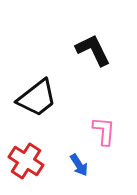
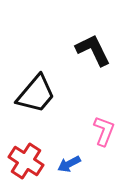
black trapezoid: moved 1 px left, 4 px up; rotated 12 degrees counterclockwise
pink L-shape: rotated 16 degrees clockwise
blue arrow: moved 10 px left, 1 px up; rotated 95 degrees clockwise
